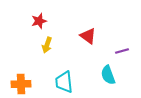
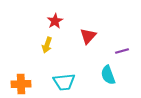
red star: moved 16 px right; rotated 14 degrees counterclockwise
red triangle: rotated 36 degrees clockwise
cyan trapezoid: rotated 90 degrees counterclockwise
